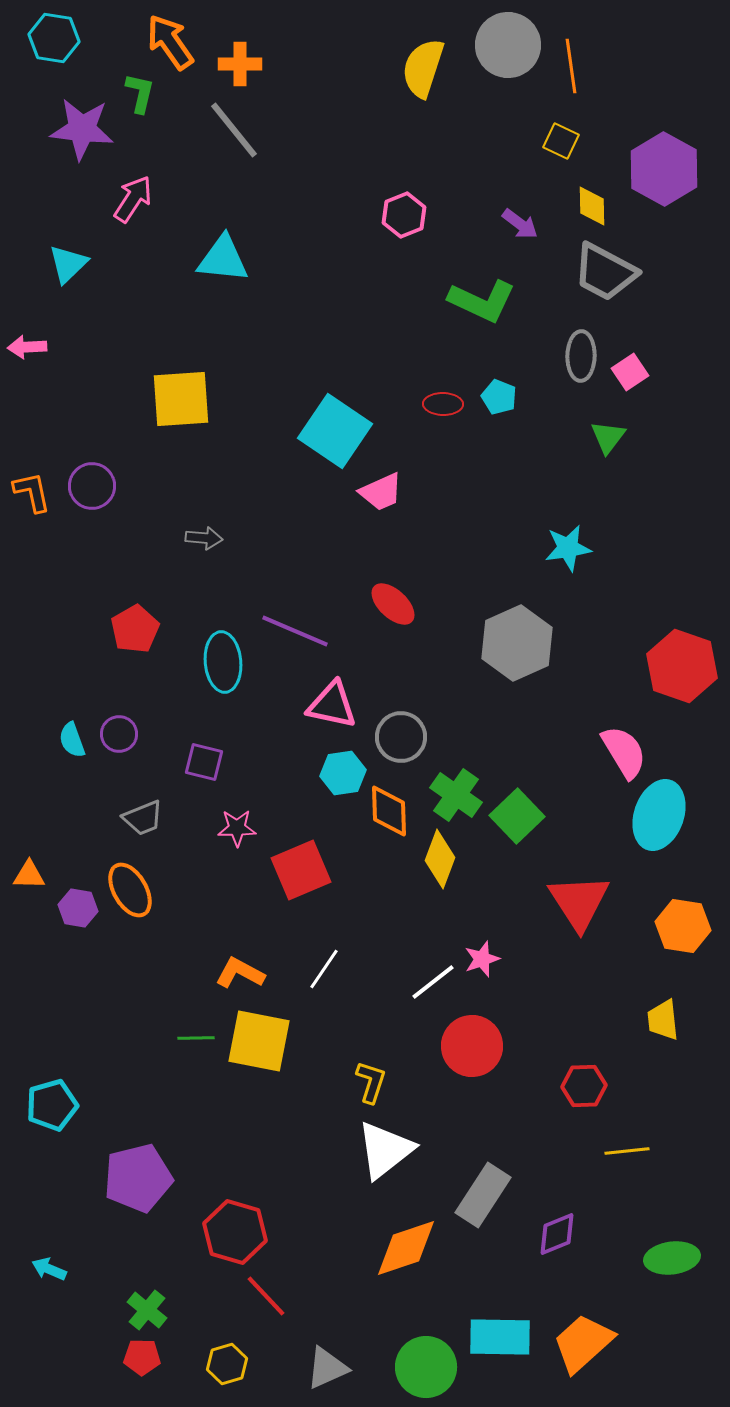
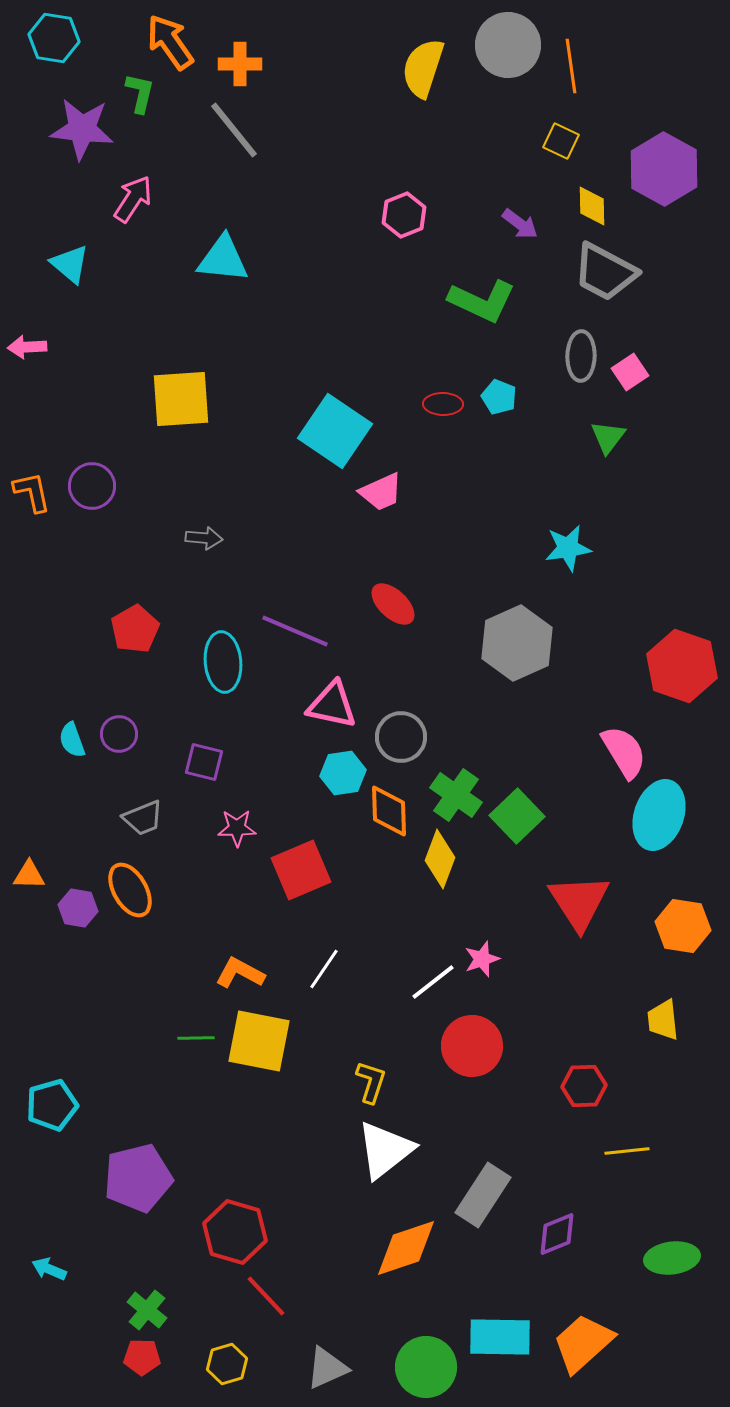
cyan triangle at (68, 264): moved 2 px right; rotated 36 degrees counterclockwise
